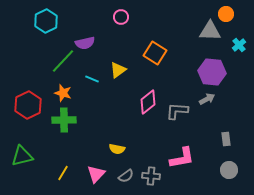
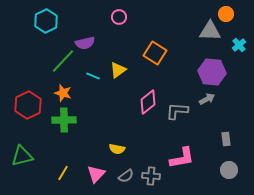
pink circle: moved 2 px left
cyan line: moved 1 px right, 3 px up
